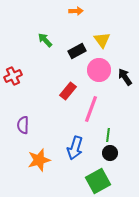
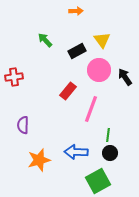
red cross: moved 1 px right, 1 px down; rotated 18 degrees clockwise
blue arrow: moved 1 px right, 4 px down; rotated 75 degrees clockwise
